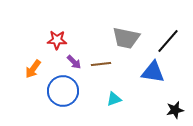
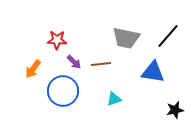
black line: moved 5 px up
